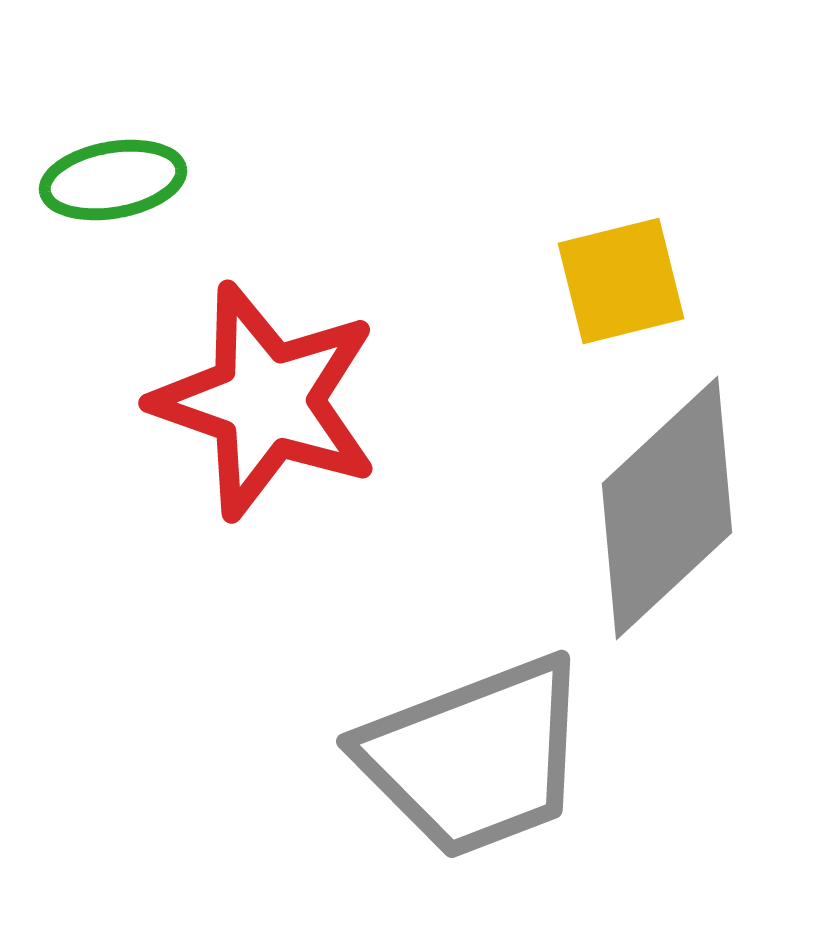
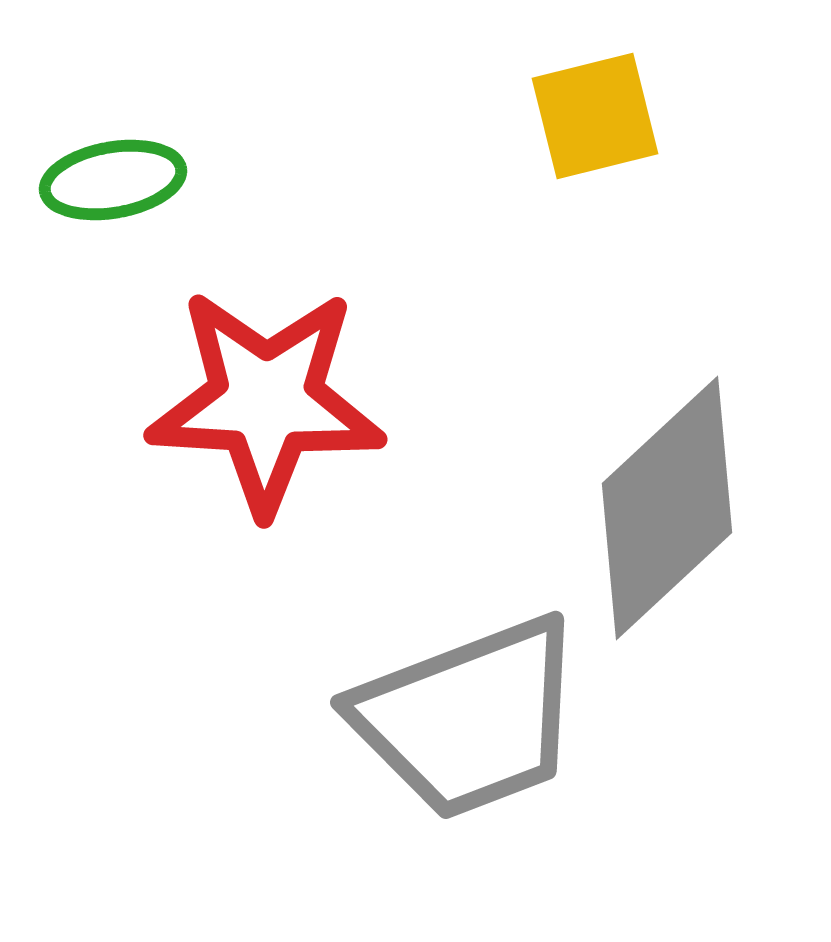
yellow square: moved 26 px left, 165 px up
red star: rotated 16 degrees counterclockwise
gray trapezoid: moved 6 px left, 39 px up
